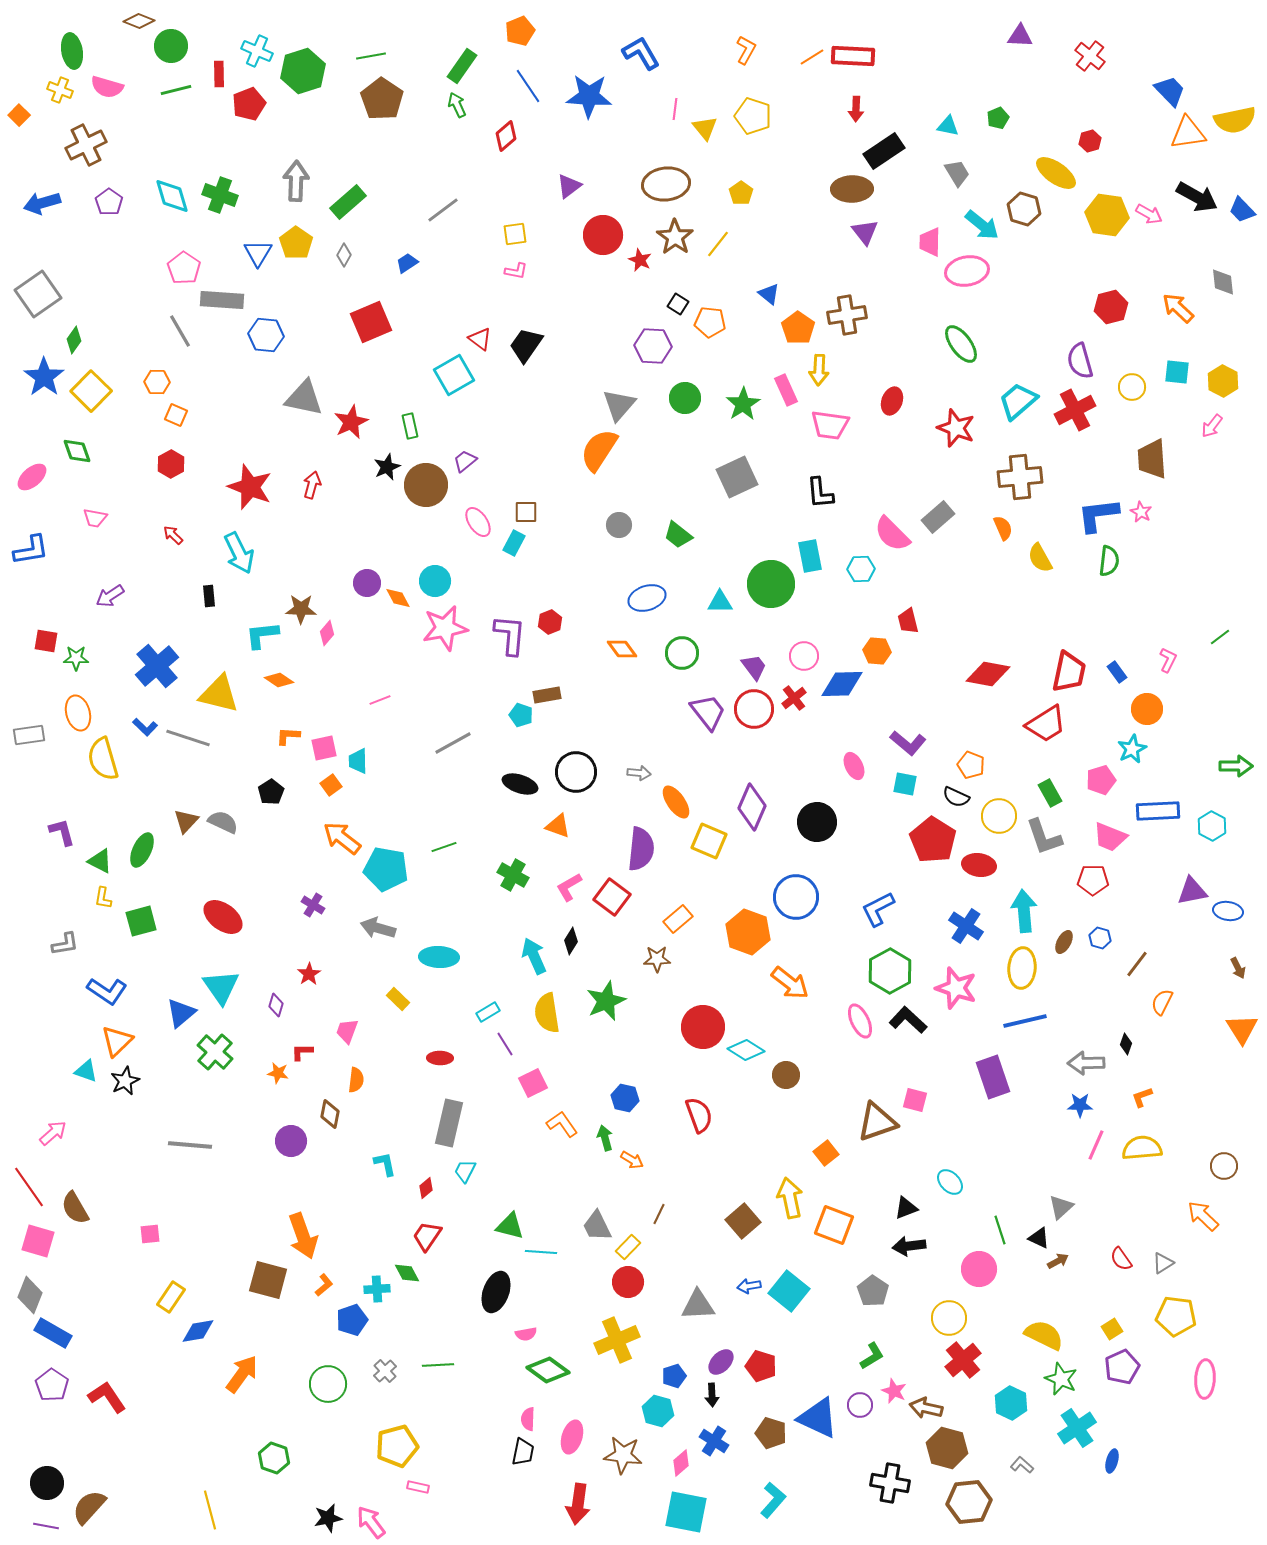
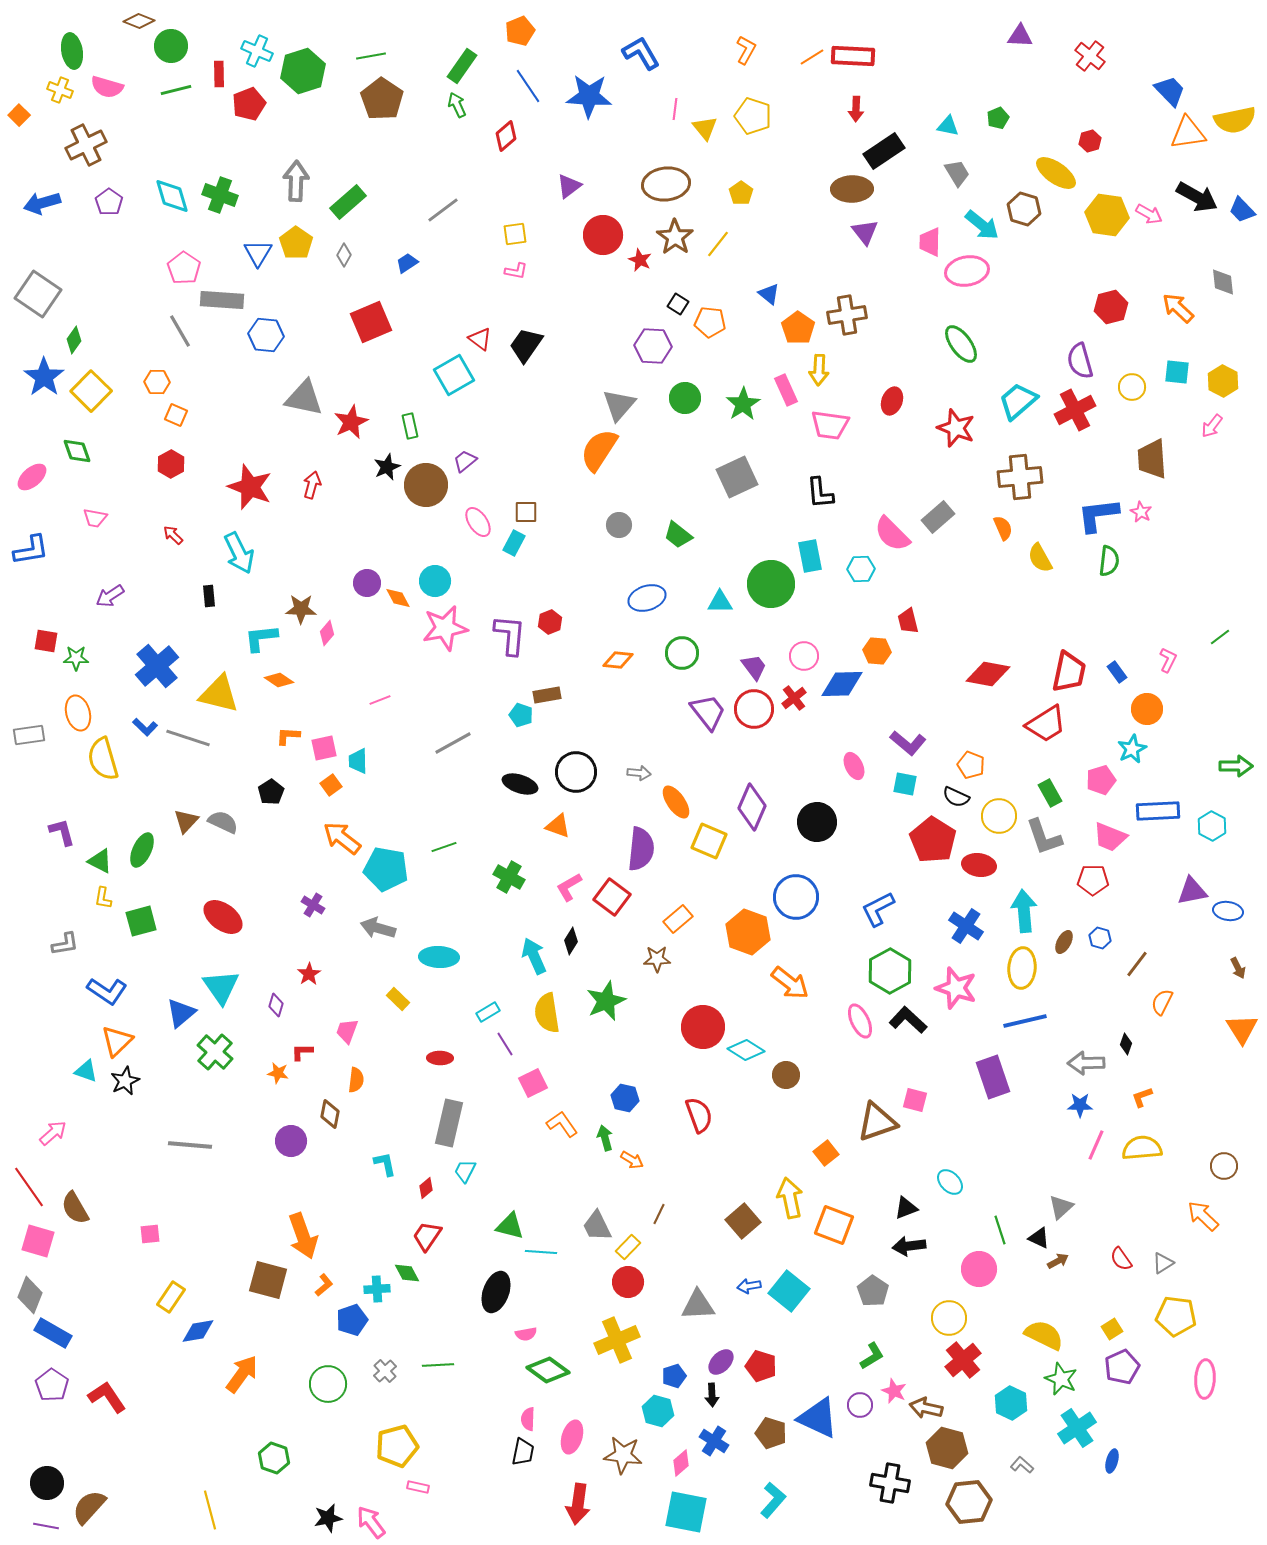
gray square at (38, 294): rotated 21 degrees counterclockwise
cyan L-shape at (262, 635): moved 1 px left, 3 px down
orange diamond at (622, 649): moved 4 px left, 11 px down; rotated 48 degrees counterclockwise
green cross at (513, 875): moved 4 px left, 2 px down
